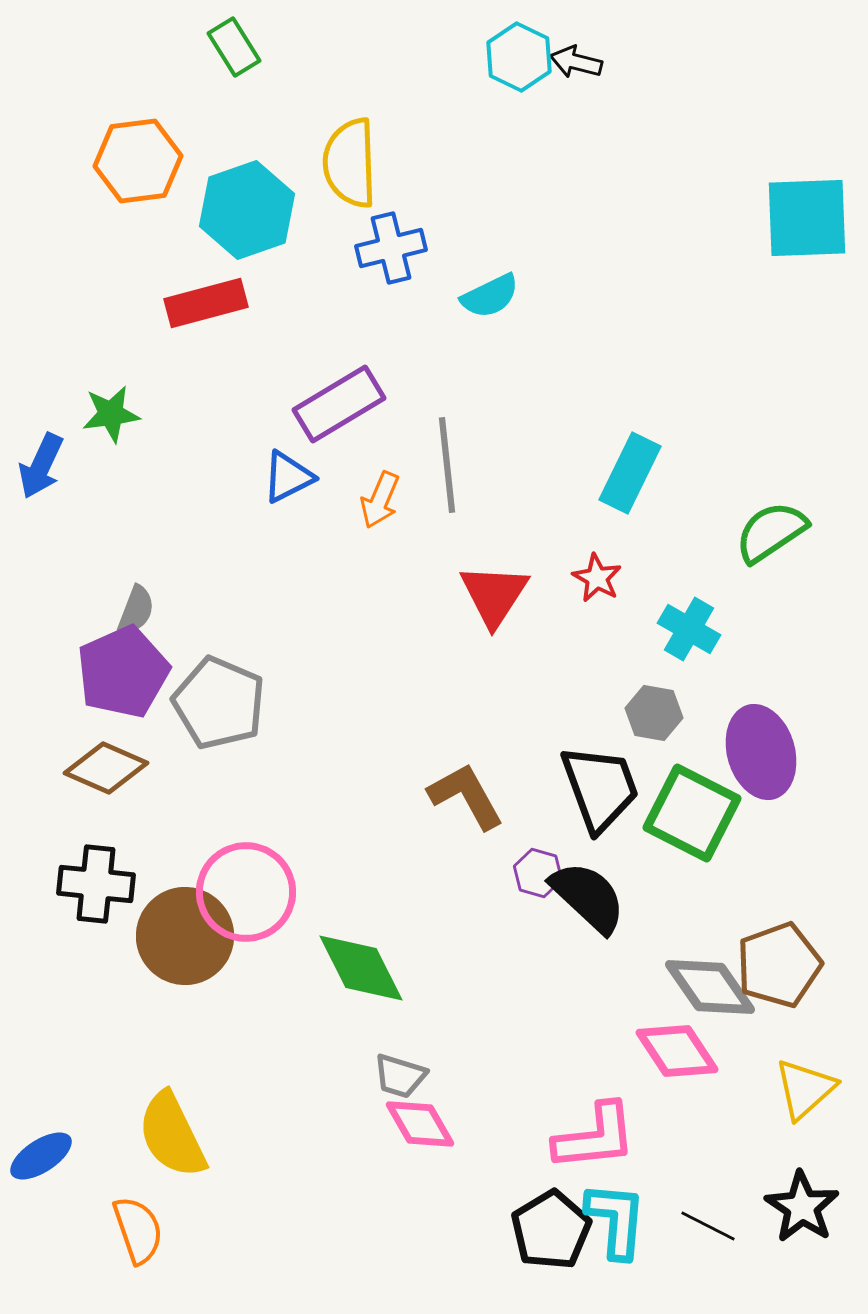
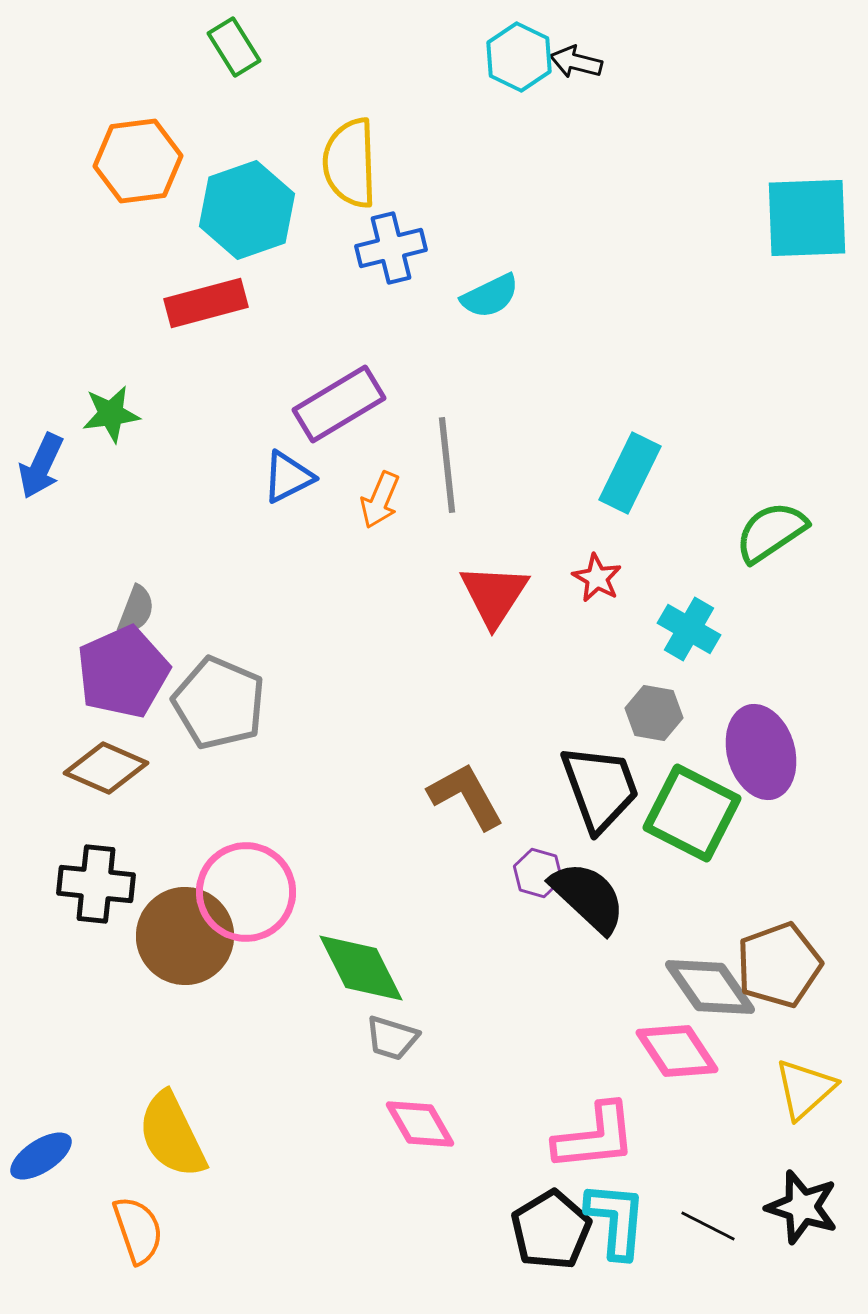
gray trapezoid at (400, 1076): moved 8 px left, 38 px up
black star at (802, 1207): rotated 16 degrees counterclockwise
